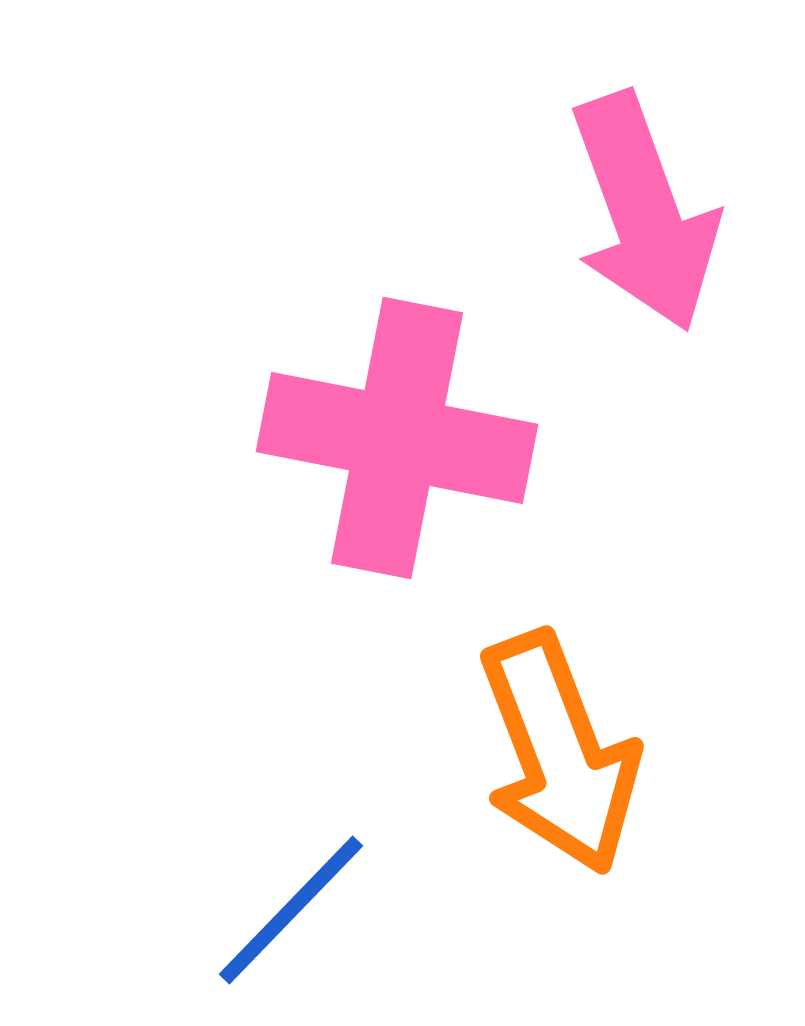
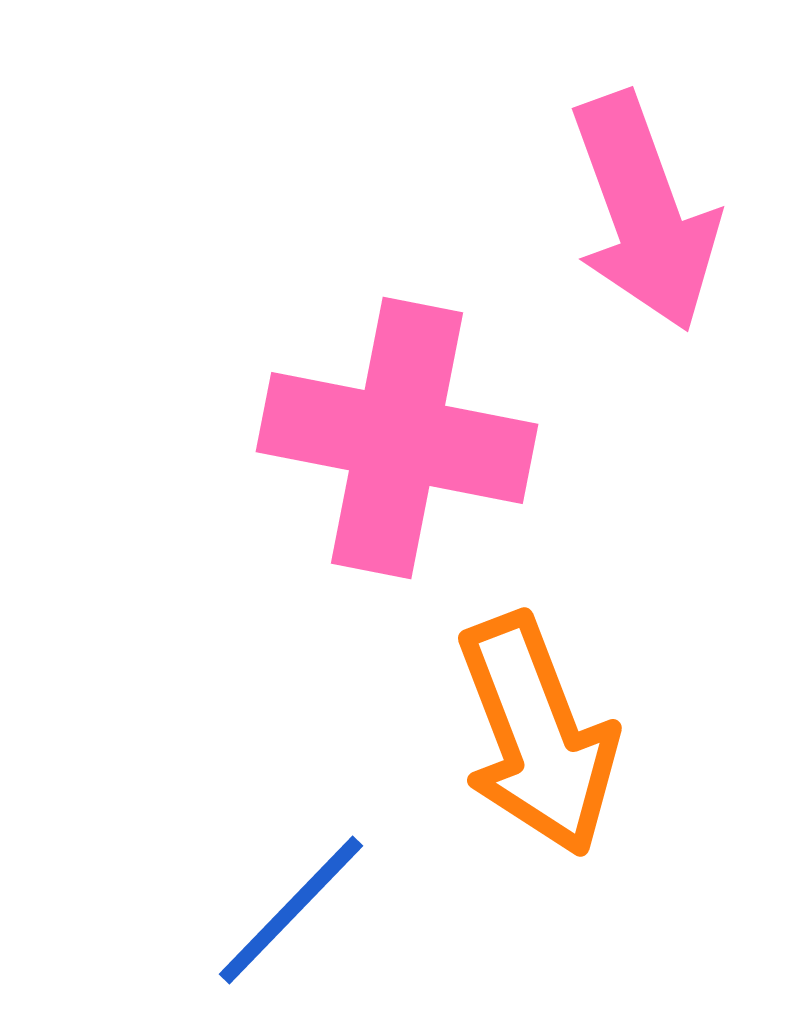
orange arrow: moved 22 px left, 18 px up
